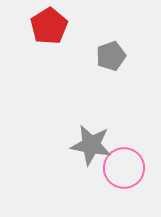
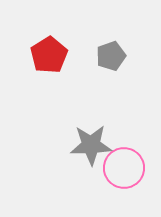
red pentagon: moved 29 px down
gray star: rotated 12 degrees counterclockwise
